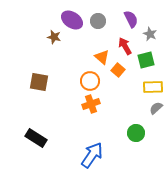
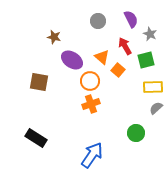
purple ellipse: moved 40 px down
